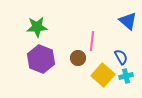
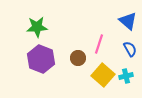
pink line: moved 7 px right, 3 px down; rotated 12 degrees clockwise
blue semicircle: moved 9 px right, 8 px up
